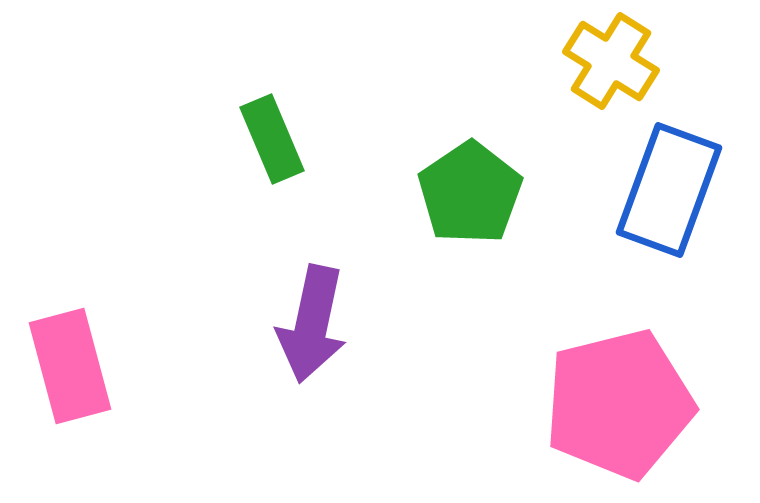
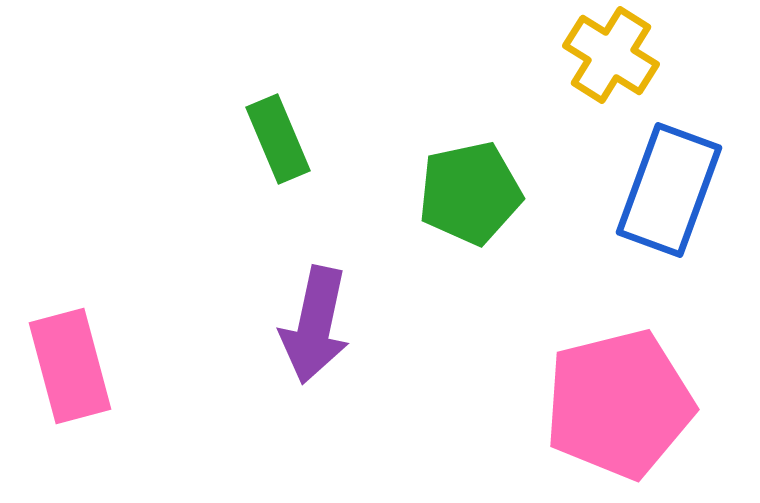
yellow cross: moved 6 px up
green rectangle: moved 6 px right
green pentagon: rotated 22 degrees clockwise
purple arrow: moved 3 px right, 1 px down
